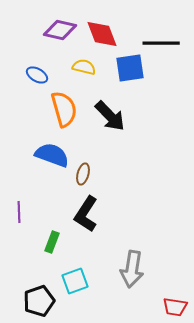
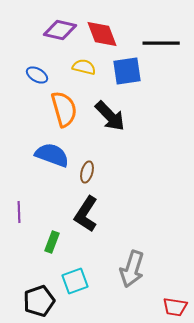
blue square: moved 3 px left, 3 px down
brown ellipse: moved 4 px right, 2 px up
gray arrow: rotated 9 degrees clockwise
